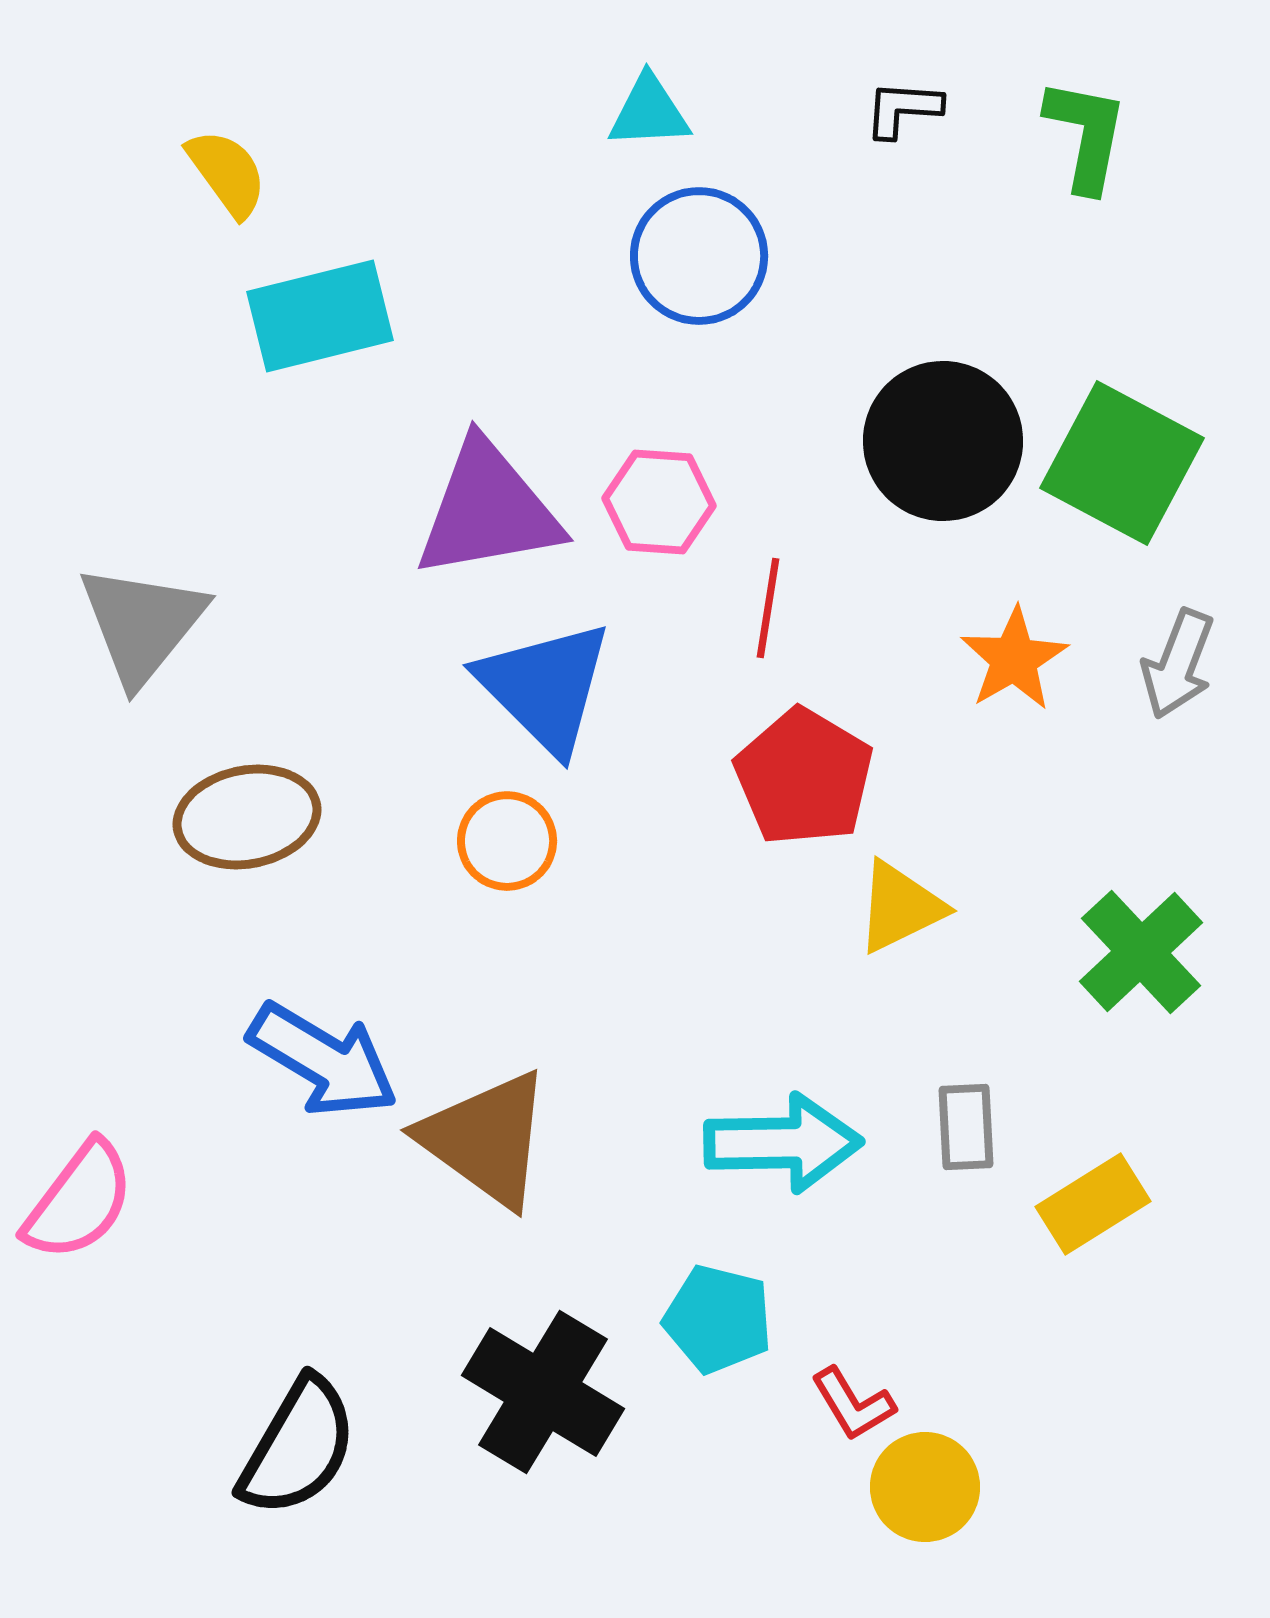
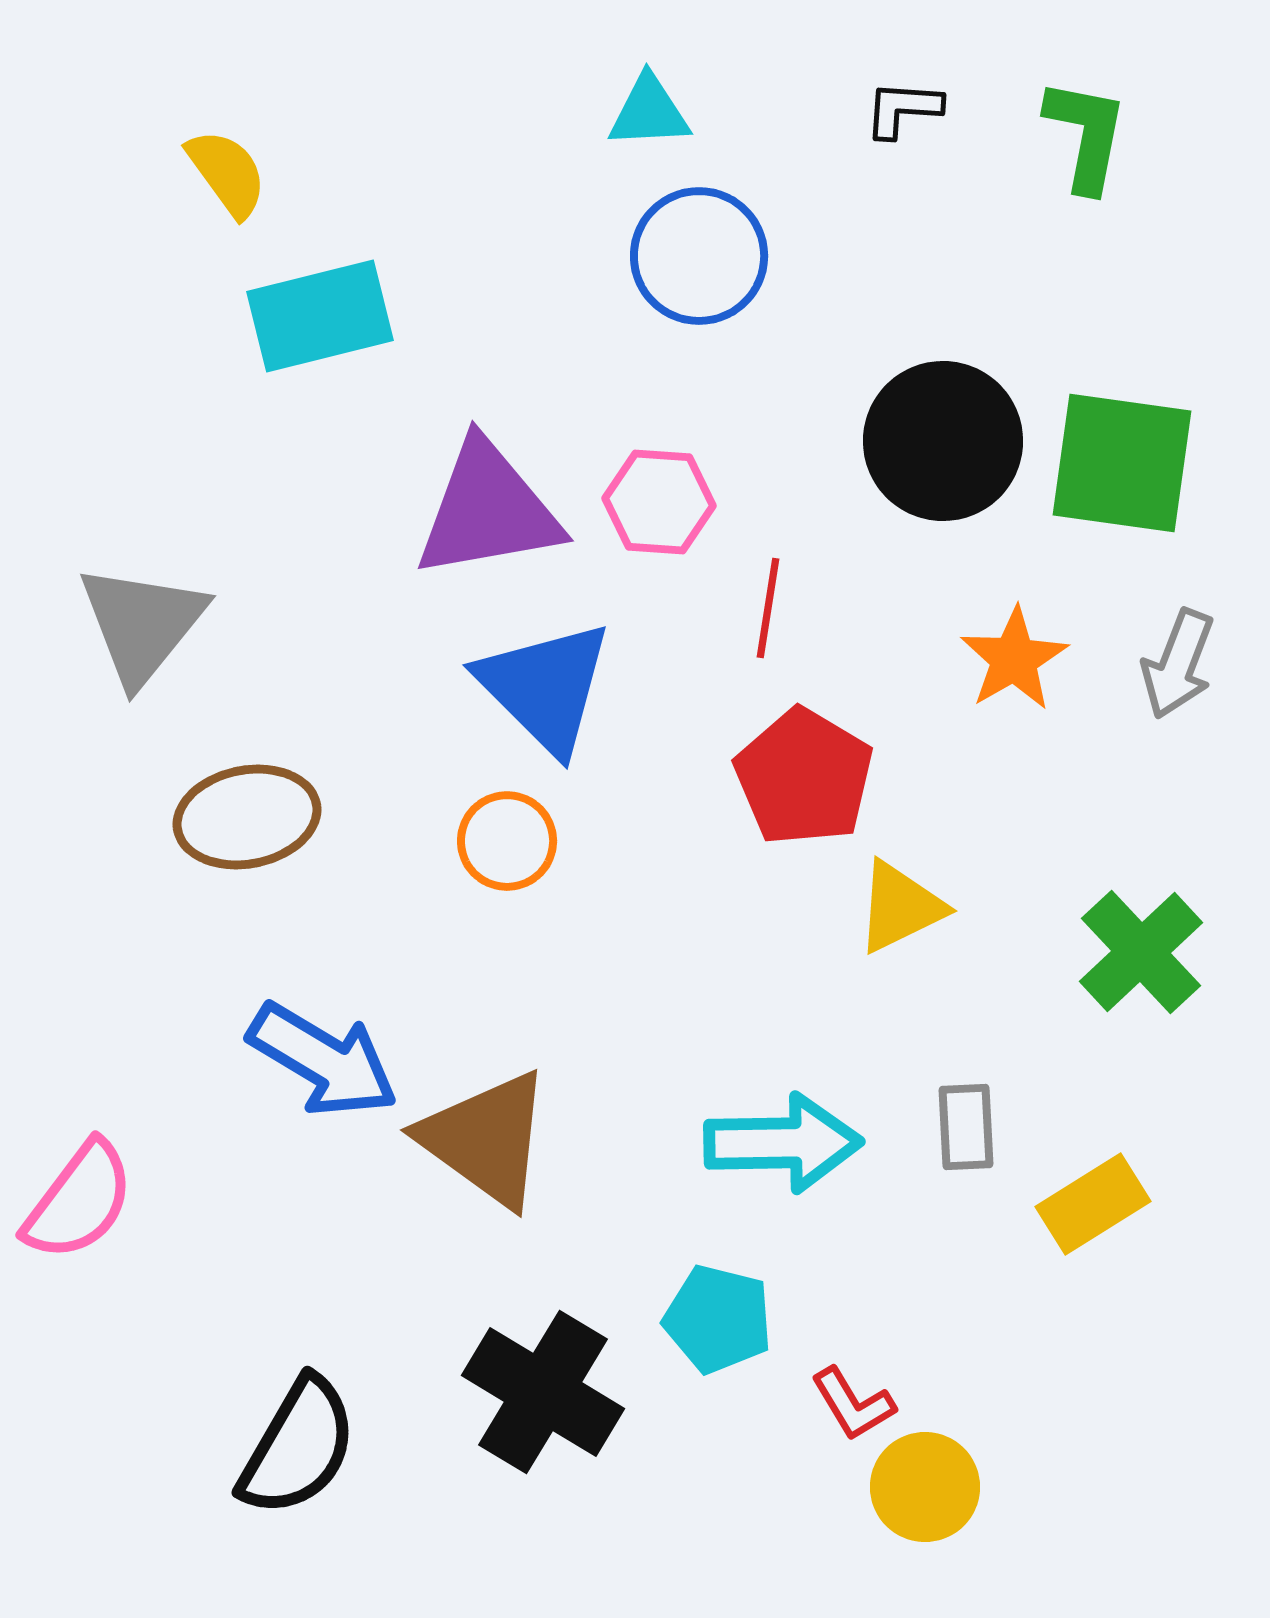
green square: rotated 20 degrees counterclockwise
